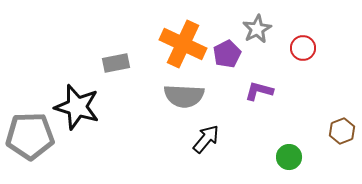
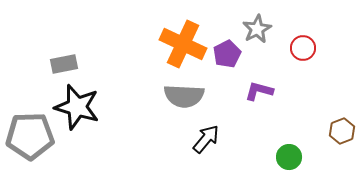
gray rectangle: moved 52 px left, 1 px down
